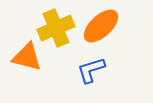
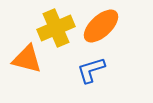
orange triangle: moved 2 px down
